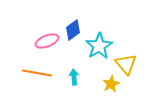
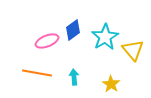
cyan star: moved 6 px right, 9 px up
yellow triangle: moved 7 px right, 14 px up
yellow star: rotated 12 degrees counterclockwise
